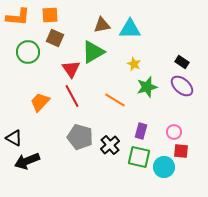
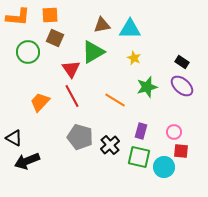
yellow star: moved 6 px up
